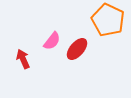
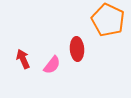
pink semicircle: moved 24 px down
red ellipse: rotated 45 degrees counterclockwise
